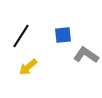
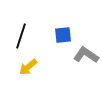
black line: rotated 15 degrees counterclockwise
